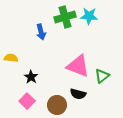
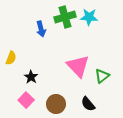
cyan star: moved 1 px down
blue arrow: moved 3 px up
yellow semicircle: rotated 104 degrees clockwise
pink triangle: rotated 25 degrees clockwise
black semicircle: moved 10 px right, 10 px down; rotated 35 degrees clockwise
pink square: moved 1 px left, 1 px up
brown circle: moved 1 px left, 1 px up
